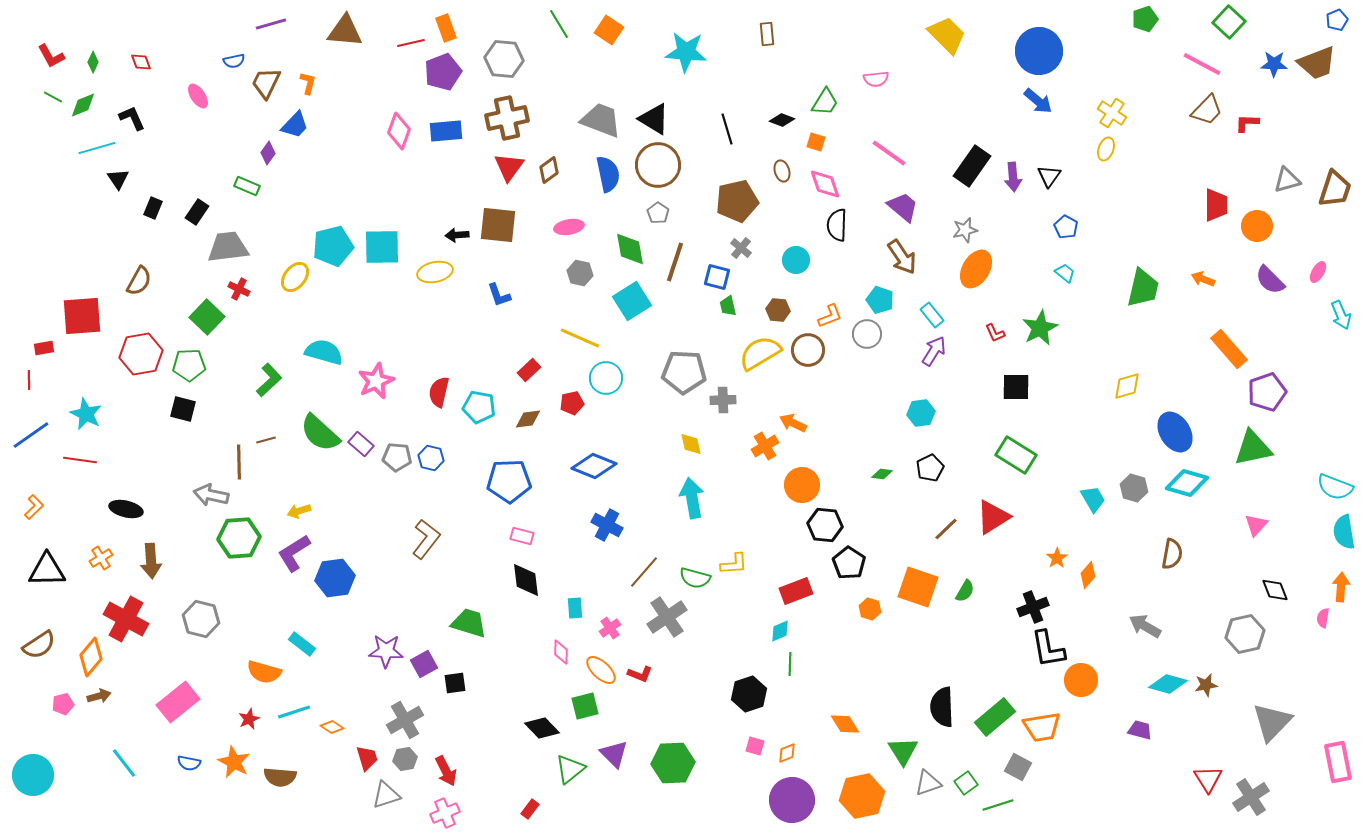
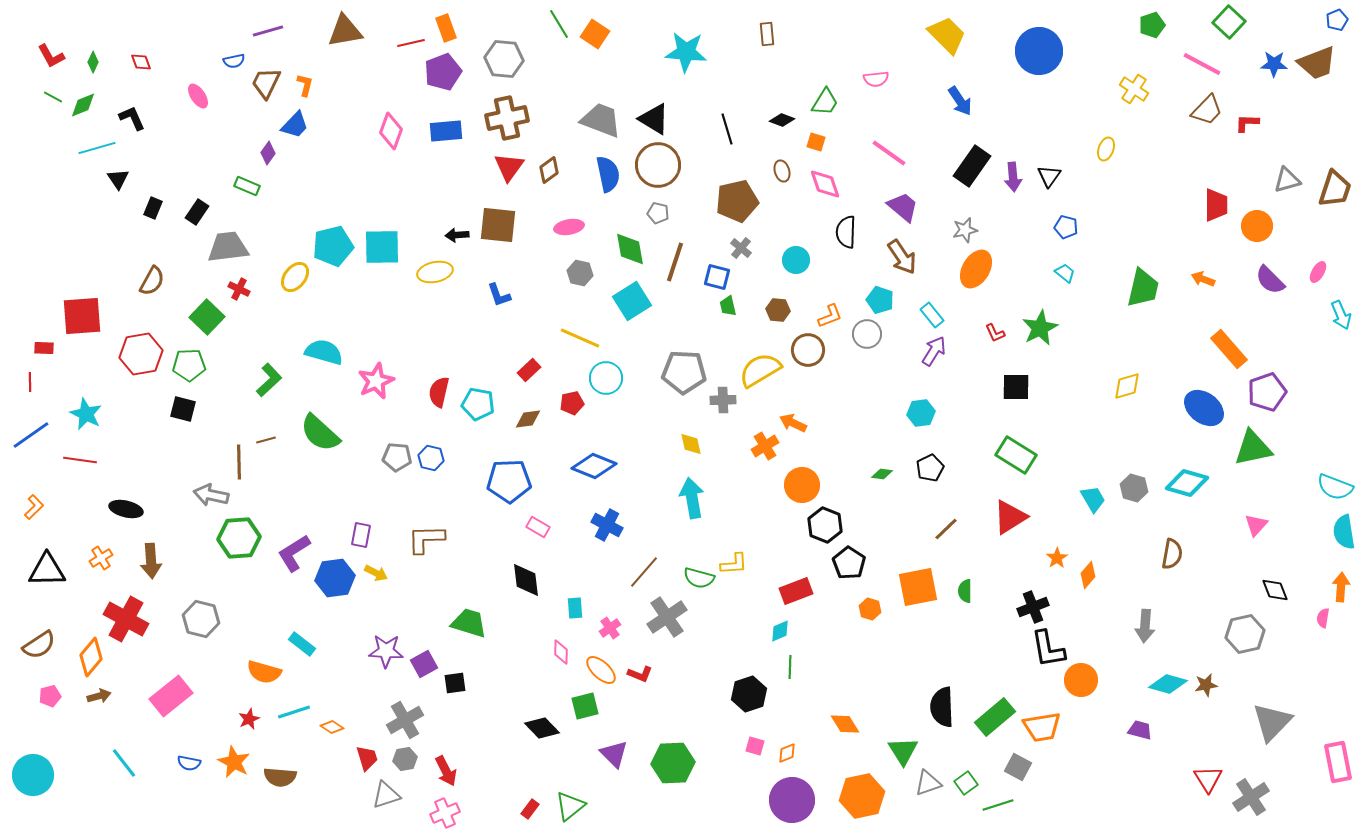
green pentagon at (1145, 19): moved 7 px right, 6 px down
purple line at (271, 24): moved 3 px left, 7 px down
orange square at (609, 30): moved 14 px left, 4 px down
brown triangle at (345, 31): rotated 15 degrees counterclockwise
orange L-shape at (308, 83): moved 3 px left, 2 px down
blue arrow at (1038, 101): moved 78 px left; rotated 16 degrees clockwise
yellow cross at (1112, 113): moved 22 px right, 24 px up
pink diamond at (399, 131): moved 8 px left
gray pentagon at (658, 213): rotated 20 degrees counterclockwise
black semicircle at (837, 225): moved 9 px right, 7 px down
blue pentagon at (1066, 227): rotated 15 degrees counterclockwise
brown semicircle at (139, 281): moved 13 px right
red rectangle at (44, 348): rotated 12 degrees clockwise
yellow semicircle at (760, 353): moved 17 px down
red line at (29, 380): moved 1 px right, 2 px down
cyan pentagon at (479, 407): moved 1 px left, 3 px up
blue ellipse at (1175, 432): moved 29 px right, 24 px up; rotated 21 degrees counterclockwise
purple rectangle at (361, 444): moved 91 px down; rotated 60 degrees clockwise
yellow arrow at (299, 511): moved 77 px right, 62 px down; rotated 135 degrees counterclockwise
red triangle at (993, 517): moved 17 px right
black hexagon at (825, 525): rotated 16 degrees clockwise
pink rectangle at (522, 536): moved 16 px right, 9 px up; rotated 15 degrees clockwise
brown L-shape at (426, 539): rotated 129 degrees counterclockwise
green semicircle at (695, 578): moved 4 px right
orange square at (918, 587): rotated 30 degrees counterclockwise
green semicircle at (965, 591): rotated 150 degrees clockwise
gray arrow at (1145, 626): rotated 116 degrees counterclockwise
green line at (790, 664): moved 3 px down
pink rectangle at (178, 702): moved 7 px left, 6 px up
pink pentagon at (63, 704): moved 13 px left, 8 px up
green triangle at (570, 769): moved 37 px down
